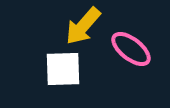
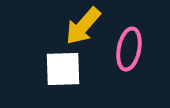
pink ellipse: moved 2 px left; rotated 63 degrees clockwise
